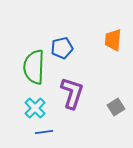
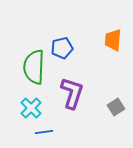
cyan cross: moved 4 px left
